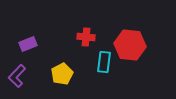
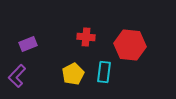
cyan rectangle: moved 10 px down
yellow pentagon: moved 11 px right
